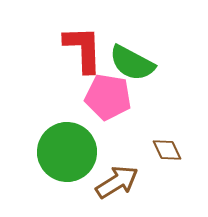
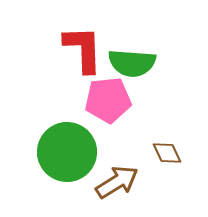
green semicircle: rotated 24 degrees counterclockwise
pink pentagon: moved 3 px down; rotated 15 degrees counterclockwise
brown diamond: moved 3 px down
